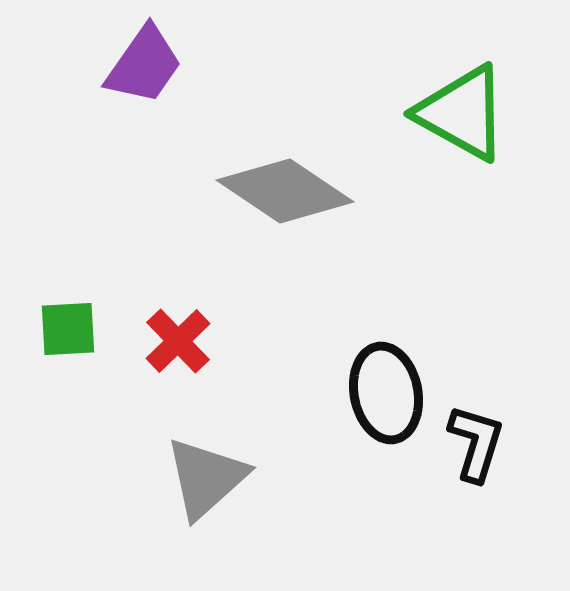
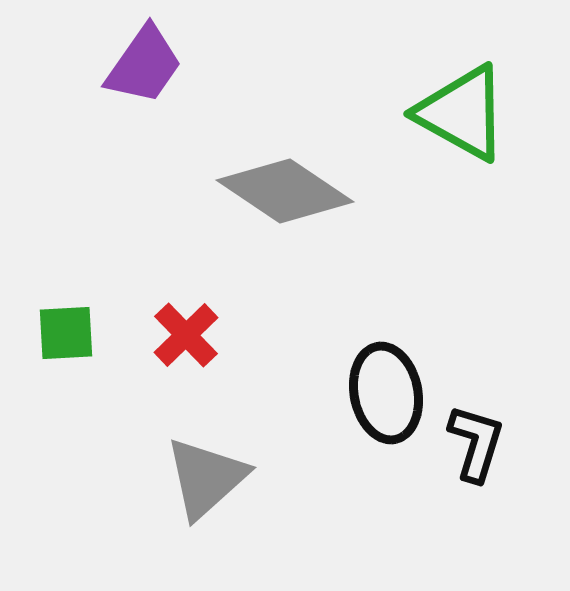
green square: moved 2 px left, 4 px down
red cross: moved 8 px right, 6 px up
